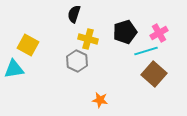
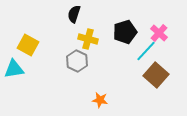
pink cross: rotated 18 degrees counterclockwise
cyan line: rotated 30 degrees counterclockwise
brown square: moved 2 px right, 1 px down
